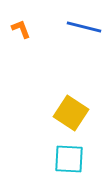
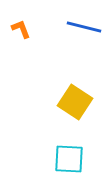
yellow square: moved 4 px right, 11 px up
